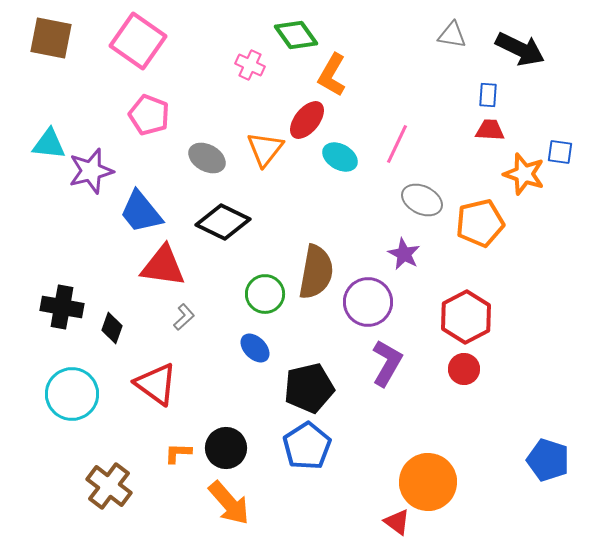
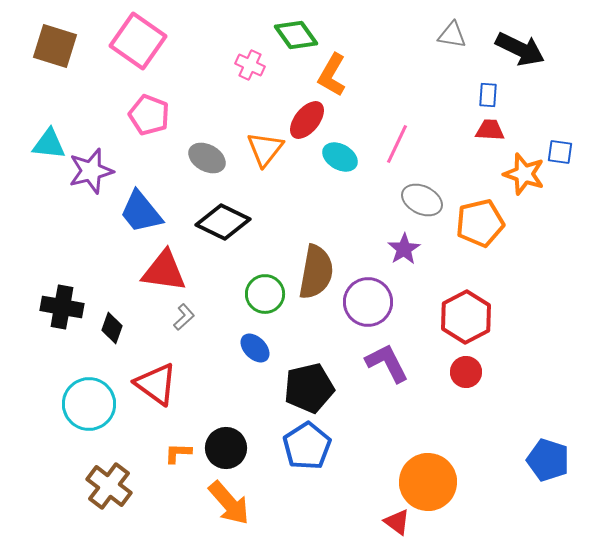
brown square at (51, 38): moved 4 px right, 8 px down; rotated 6 degrees clockwise
purple star at (404, 254): moved 5 px up; rotated 12 degrees clockwise
red triangle at (163, 266): moved 1 px right, 5 px down
purple L-shape at (387, 363): rotated 57 degrees counterclockwise
red circle at (464, 369): moved 2 px right, 3 px down
cyan circle at (72, 394): moved 17 px right, 10 px down
